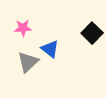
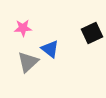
black square: rotated 20 degrees clockwise
